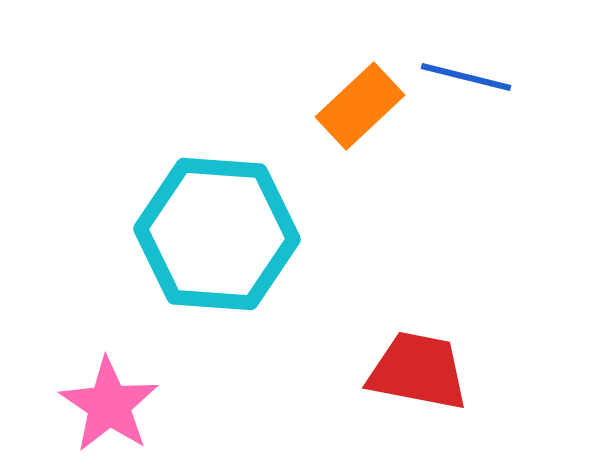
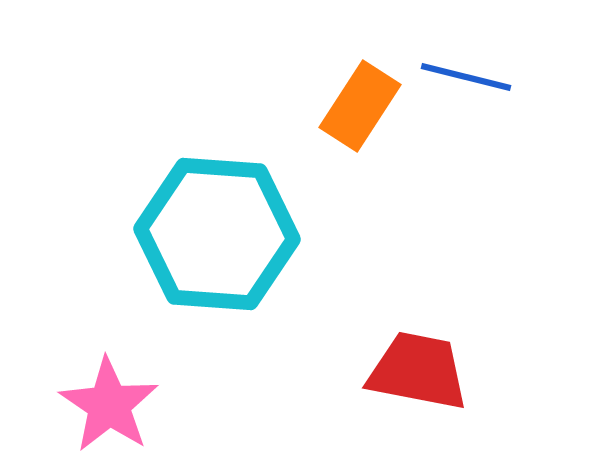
orange rectangle: rotated 14 degrees counterclockwise
